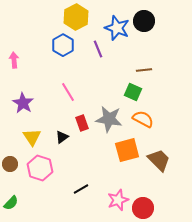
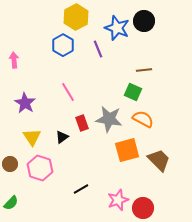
purple star: moved 2 px right
